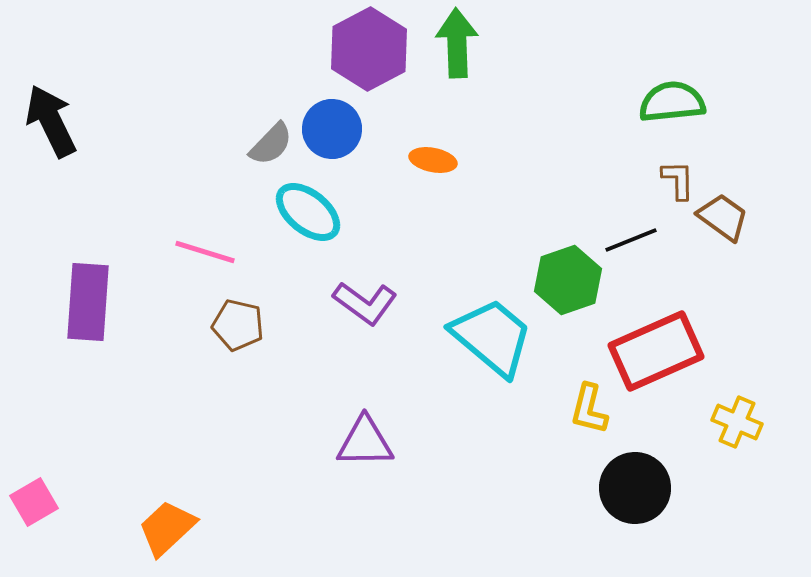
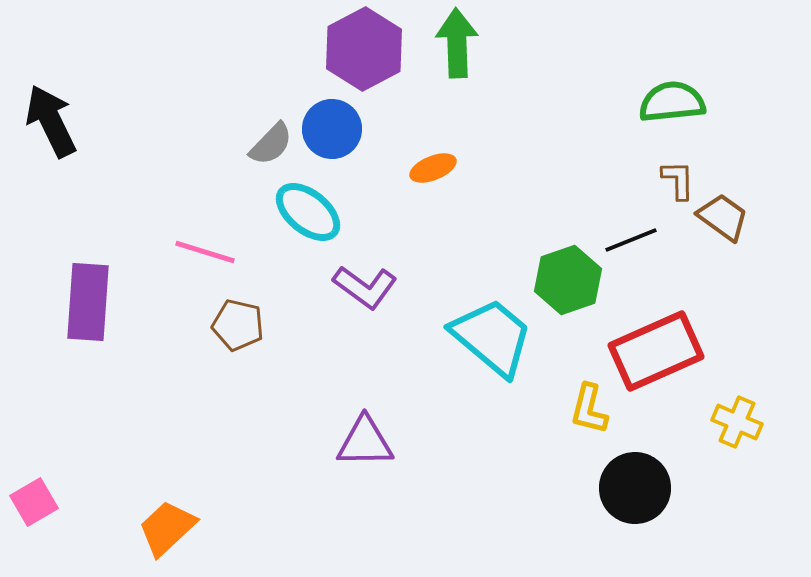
purple hexagon: moved 5 px left
orange ellipse: moved 8 px down; rotated 33 degrees counterclockwise
purple L-shape: moved 16 px up
